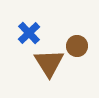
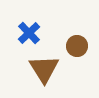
brown triangle: moved 5 px left, 6 px down
